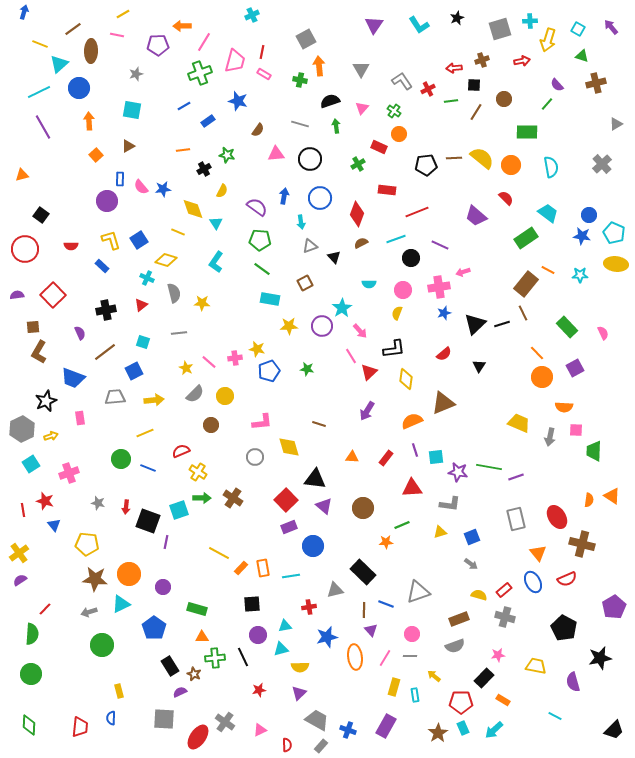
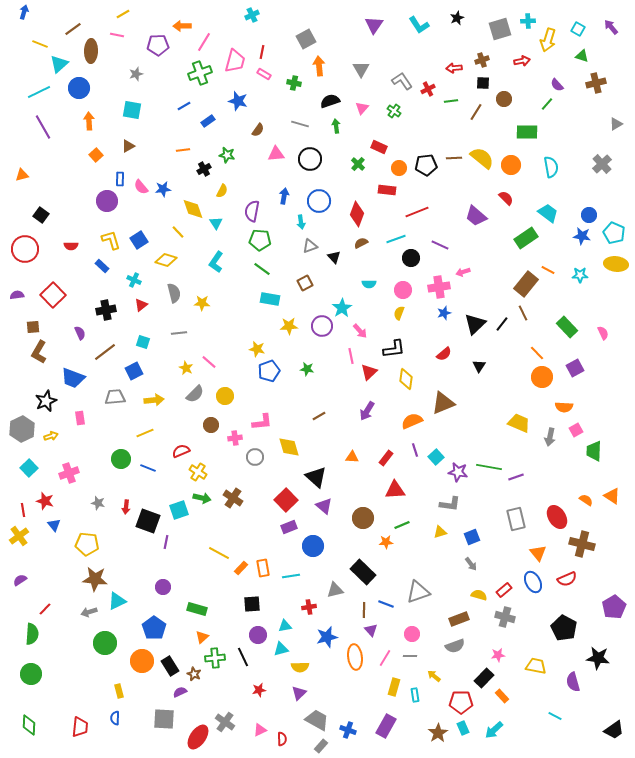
cyan cross at (530, 21): moved 2 px left
green cross at (300, 80): moved 6 px left, 3 px down
black square at (474, 85): moved 9 px right, 2 px up
orange circle at (399, 134): moved 34 px down
green cross at (358, 164): rotated 16 degrees counterclockwise
blue circle at (320, 198): moved 1 px left, 3 px down
purple semicircle at (257, 207): moved 5 px left, 4 px down; rotated 115 degrees counterclockwise
yellow line at (178, 232): rotated 24 degrees clockwise
cyan cross at (147, 278): moved 13 px left, 2 px down
yellow semicircle at (397, 313): moved 2 px right
black line at (502, 324): rotated 35 degrees counterclockwise
pink line at (351, 356): rotated 21 degrees clockwise
pink cross at (235, 358): moved 80 px down
brown line at (319, 424): moved 8 px up; rotated 48 degrees counterclockwise
pink square at (576, 430): rotated 32 degrees counterclockwise
cyan square at (436, 457): rotated 35 degrees counterclockwise
cyan square at (31, 464): moved 2 px left, 4 px down; rotated 12 degrees counterclockwise
black triangle at (315, 479): moved 1 px right, 2 px up; rotated 35 degrees clockwise
red triangle at (412, 488): moved 17 px left, 2 px down
green arrow at (202, 498): rotated 12 degrees clockwise
orange semicircle at (589, 500): moved 3 px left; rotated 64 degrees counterclockwise
brown circle at (363, 508): moved 10 px down
yellow cross at (19, 553): moved 17 px up
gray arrow at (471, 564): rotated 16 degrees clockwise
orange circle at (129, 574): moved 13 px right, 87 px down
cyan triangle at (121, 604): moved 4 px left, 3 px up
orange triangle at (202, 637): rotated 40 degrees counterclockwise
green circle at (102, 645): moved 3 px right, 2 px up
black star at (600, 658): moved 2 px left; rotated 20 degrees clockwise
orange rectangle at (503, 700): moved 1 px left, 4 px up; rotated 16 degrees clockwise
blue semicircle at (111, 718): moved 4 px right
black trapezoid at (614, 730): rotated 10 degrees clockwise
red semicircle at (287, 745): moved 5 px left, 6 px up
